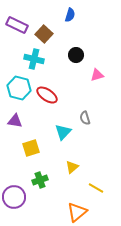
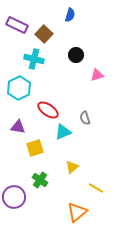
cyan hexagon: rotated 20 degrees clockwise
red ellipse: moved 1 px right, 15 px down
purple triangle: moved 3 px right, 6 px down
cyan triangle: rotated 24 degrees clockwise
yellow square: moved 4 px right
green cross: rotated 35 degrees counterclockwise
